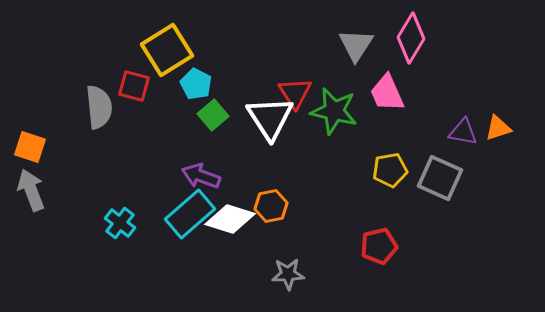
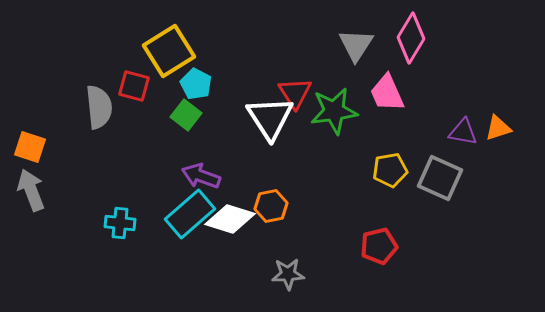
yellow square: moved 2 px right, 1 px down
green star: rotated 21 degrees counterclockwise
green square: moved 27 px left; rotated 12 degrees counterclockwise
cyan cross: rotated 32 degrees counterclockwise
